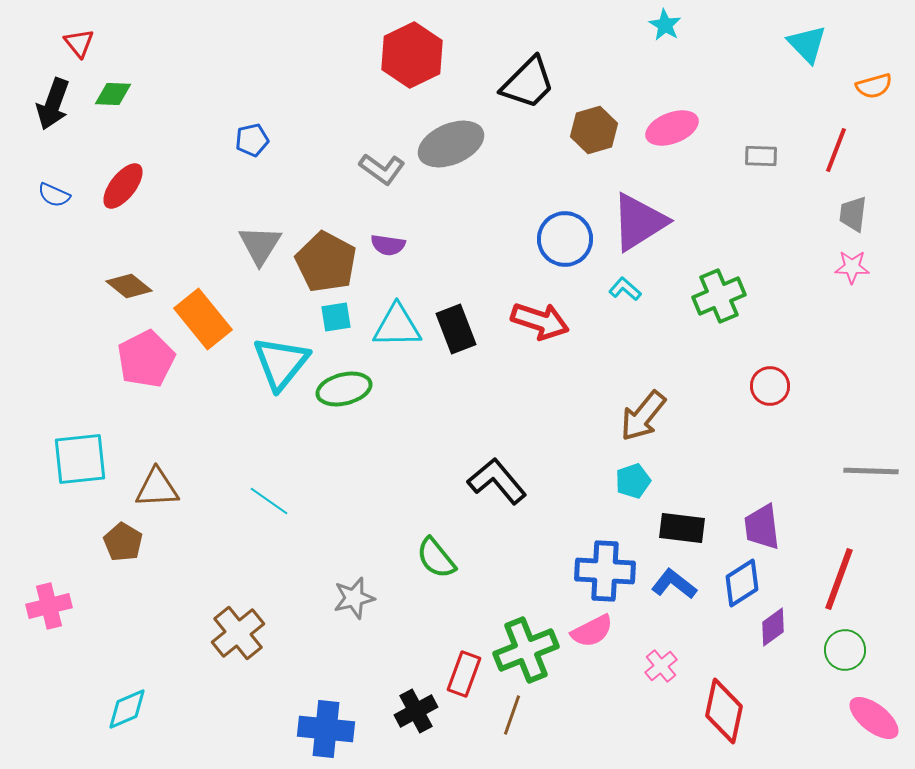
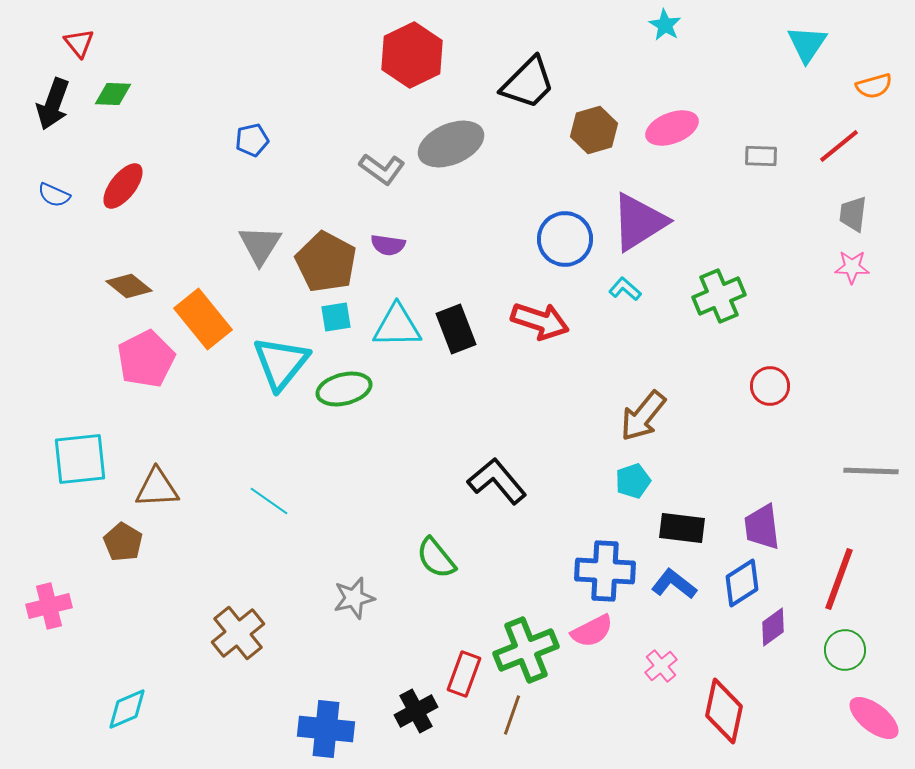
cyan triangle at (807, 44): rotated 18 degrees clockwise
red line at (836, 150): moved 3 px right, 4 px up; rotated 30 degrees clockwise
